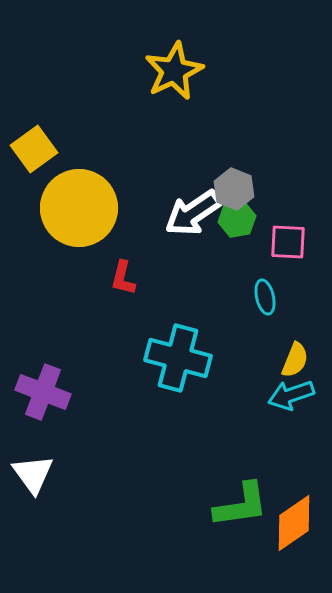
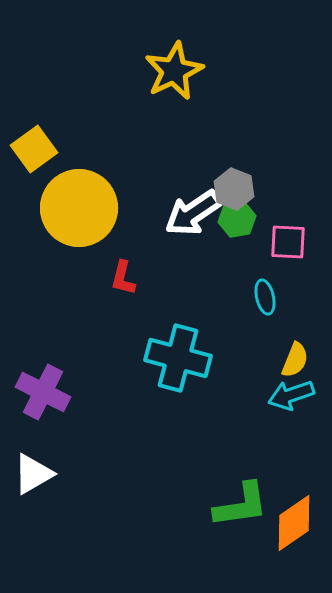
purple cross: rotated 6 degrees clockwise
white triangle: rotated 36 degrees clockwise
